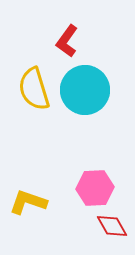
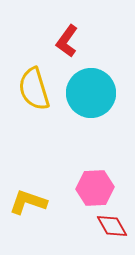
cyan circle: moved 6 px right, 3 px down
